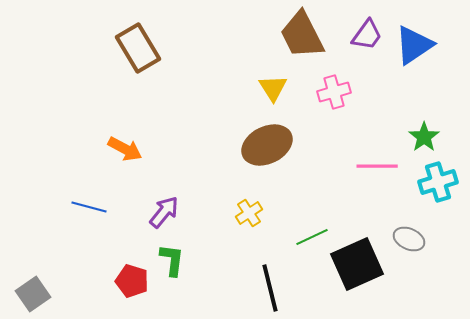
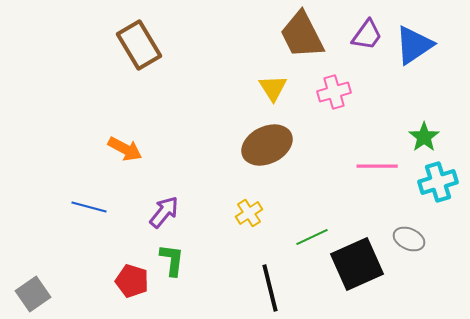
brown rectangle: moved 1 px right, 3 px up
